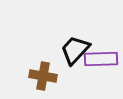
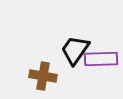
black trapezoid: rotated 8 degrees counterclockwise
